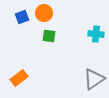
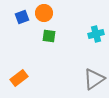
cyan cross: rotated 21 degrees counterclockwise
